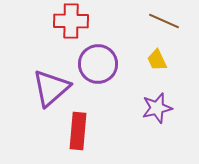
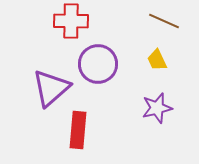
red rectangle: moved 1 px up
